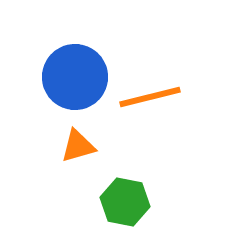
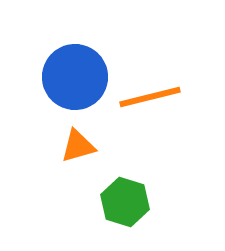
green hexagon: rotated 6 degrees clockwise
